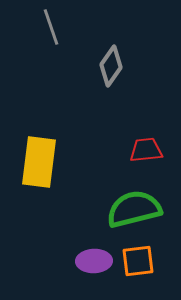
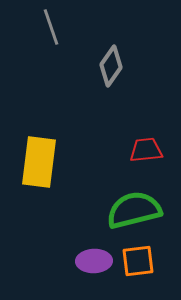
green semicircle: moved 1 px down
